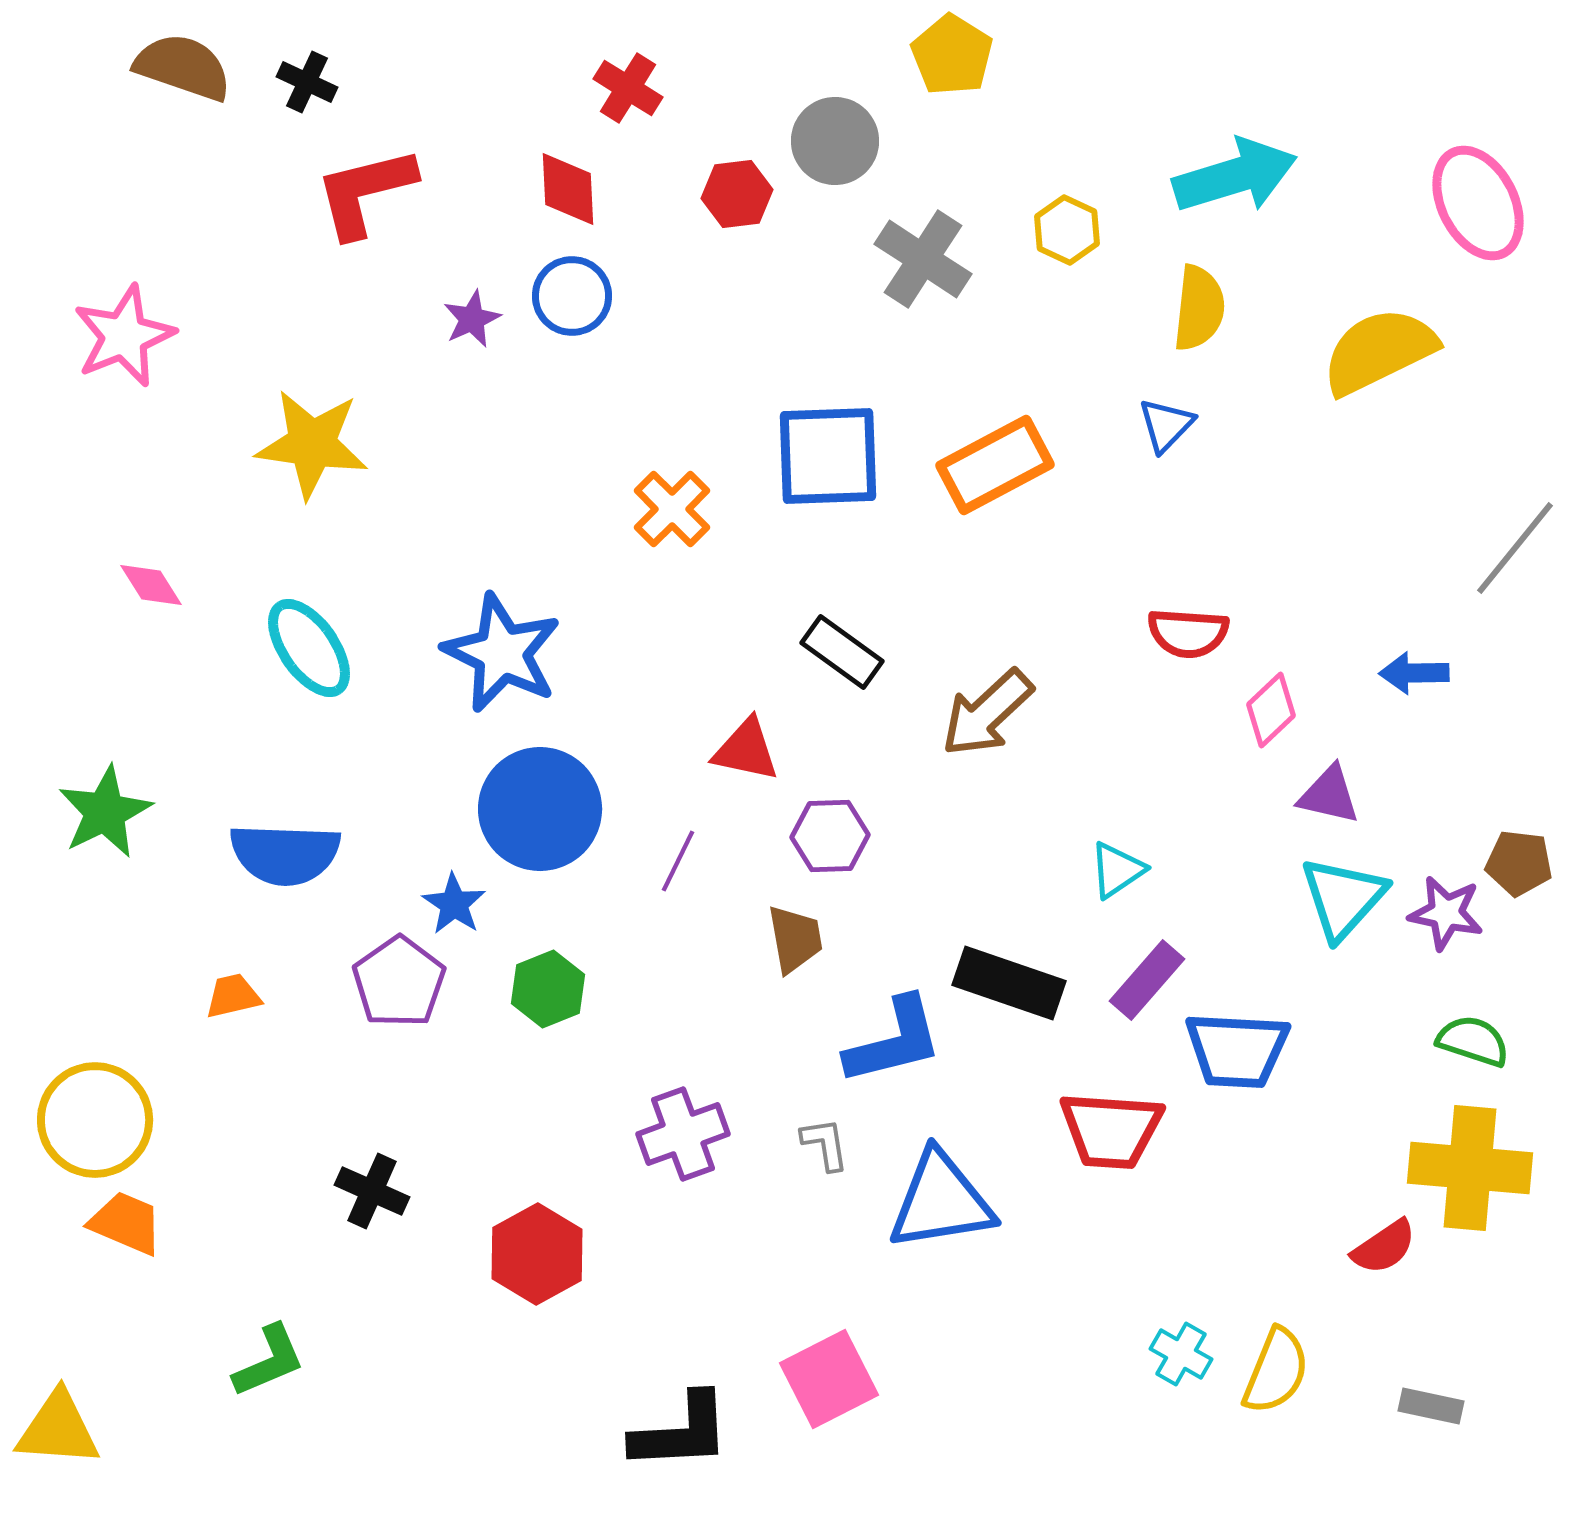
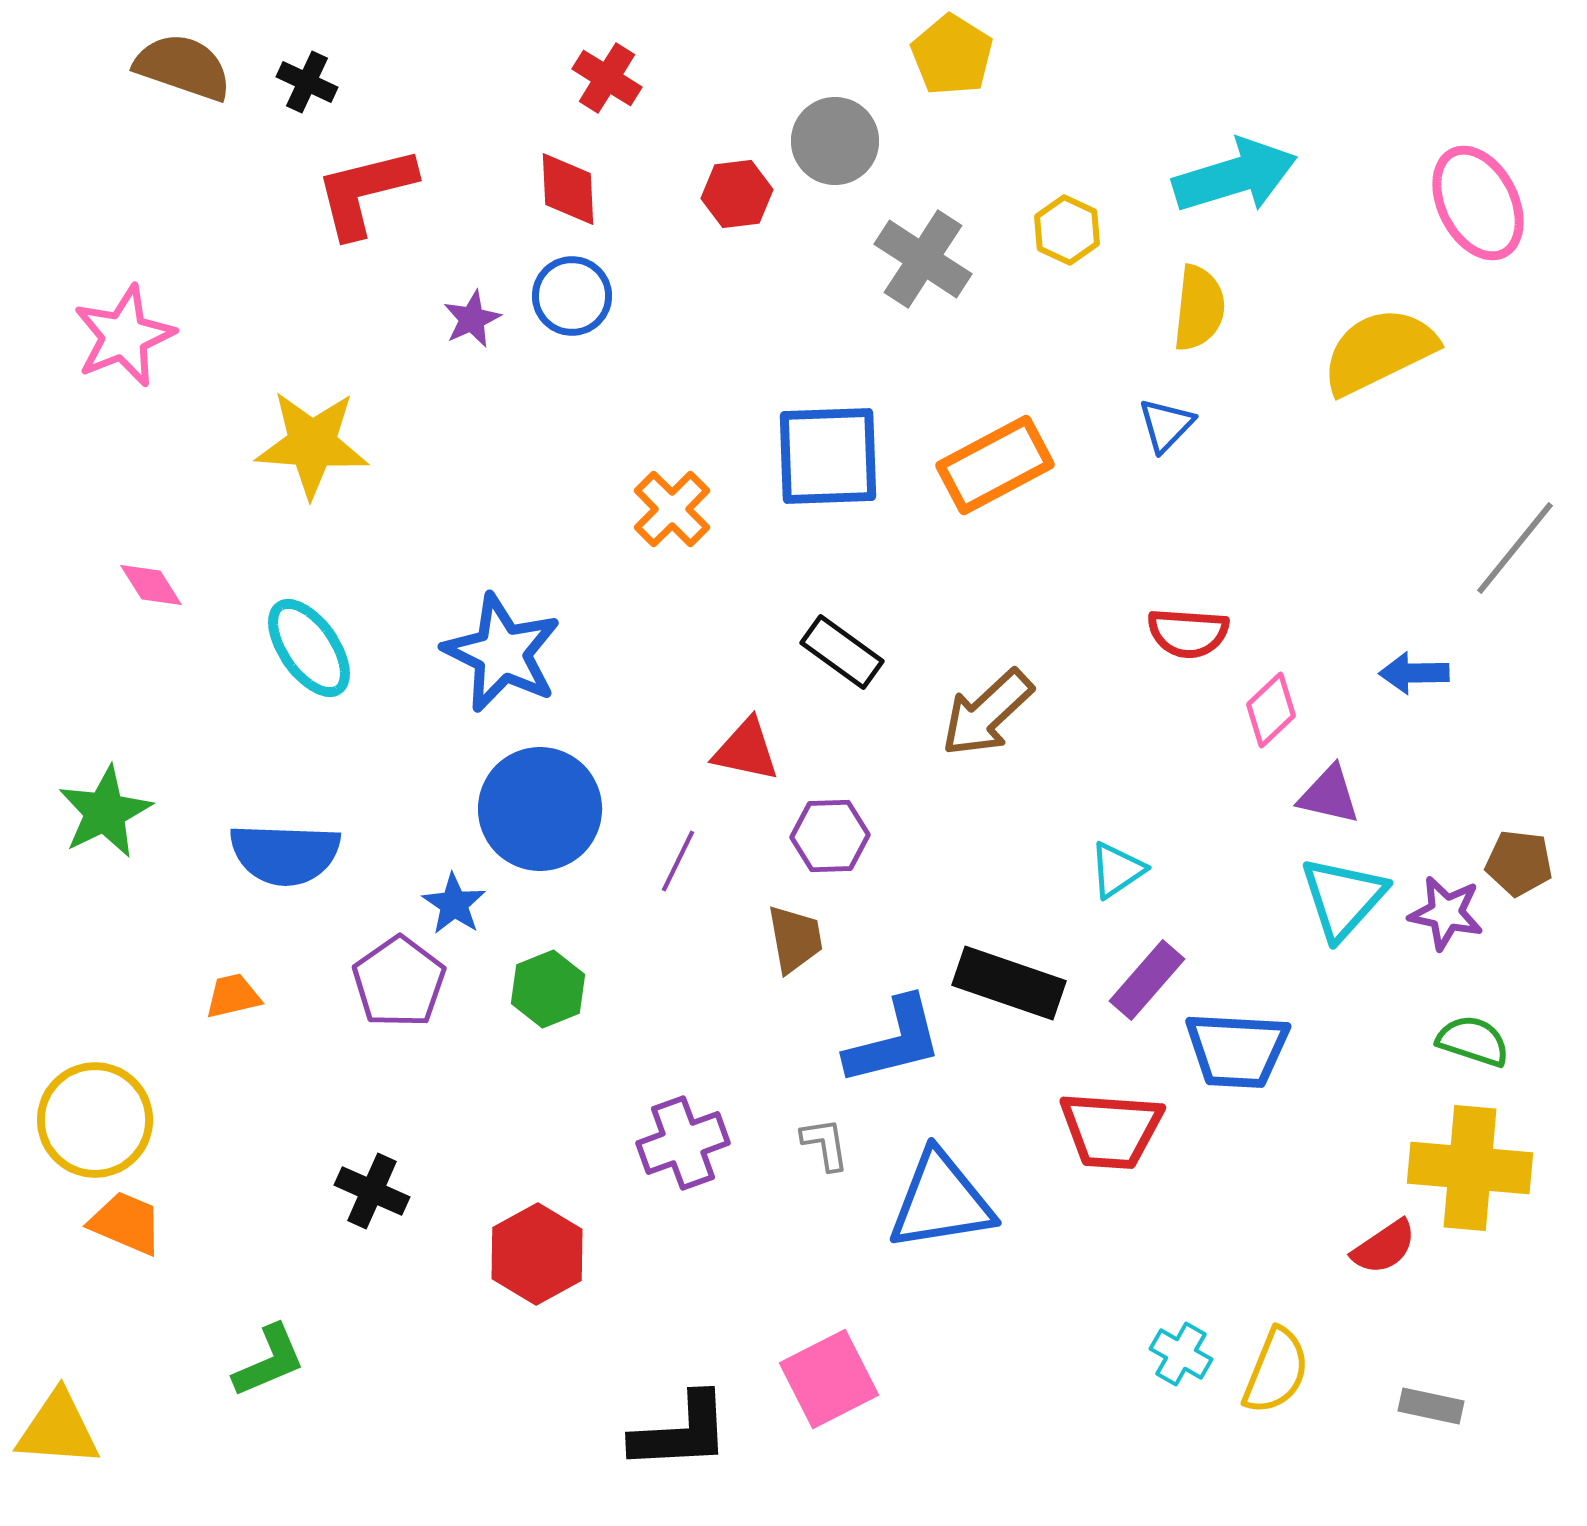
red cross at (628, 88): moved 21 px left, 10 px up
yellow star at (312, 444): rotated 4 degrees counterclockwise
purple cross at (683, 1134): moved 9 px down
